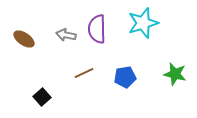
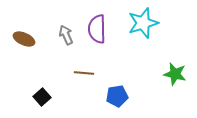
gray arrow: rotated 54 degrees clockwise
brown ellipse: rotated 10 degrees counterclockwise
brown line: rotated 30 degrees clockwise
blue pentagon: moved 8 px left, 19 px down
